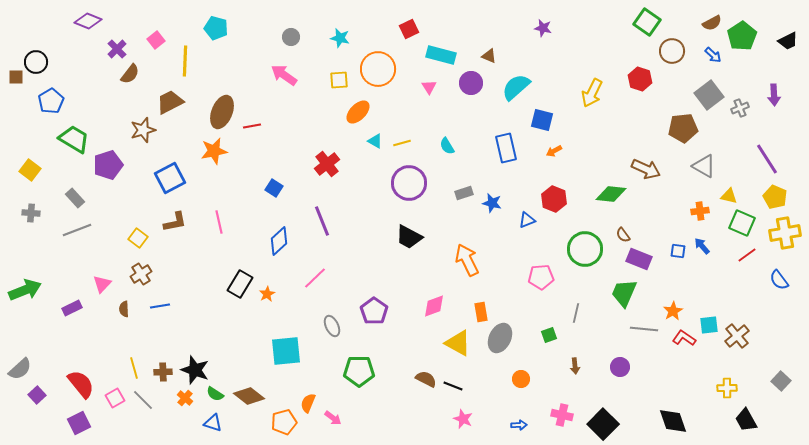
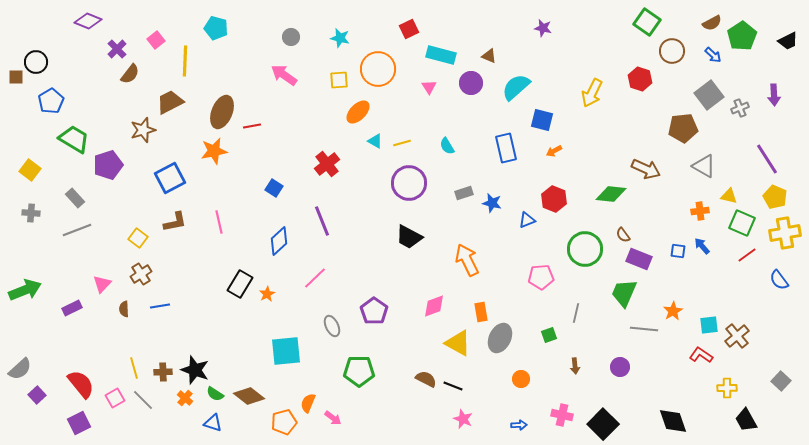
red L-shape at (684, 338): moved 17 px right, 17 px down
